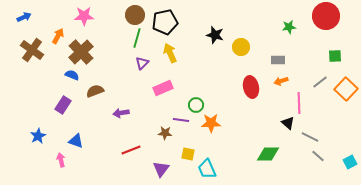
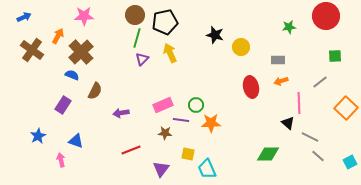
purple triangle at (142, 63): moved 4 px up
pink rectangle at (163, 88): moved 17 px down
orange square at (346, 89): moved 19 px down
brown semicircle at (95, 91): rotated 138 degrees clockwise
